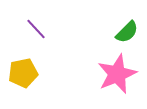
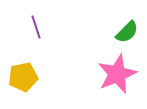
purple line: moved 2 px up; rotated 25 degrees clockwise
yellow pentagon: moved 4 px down
